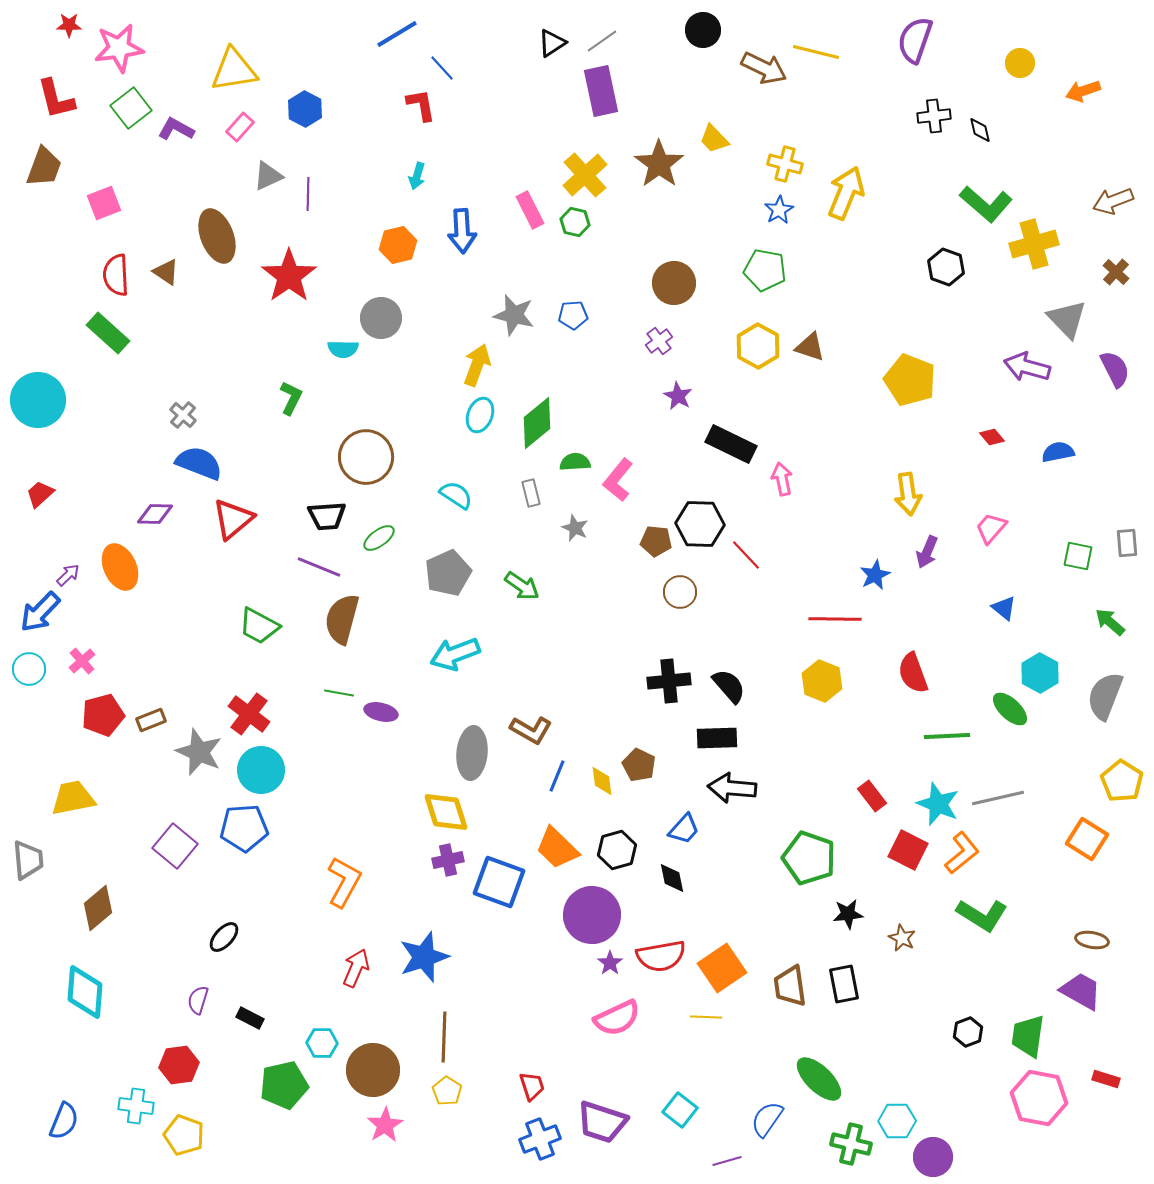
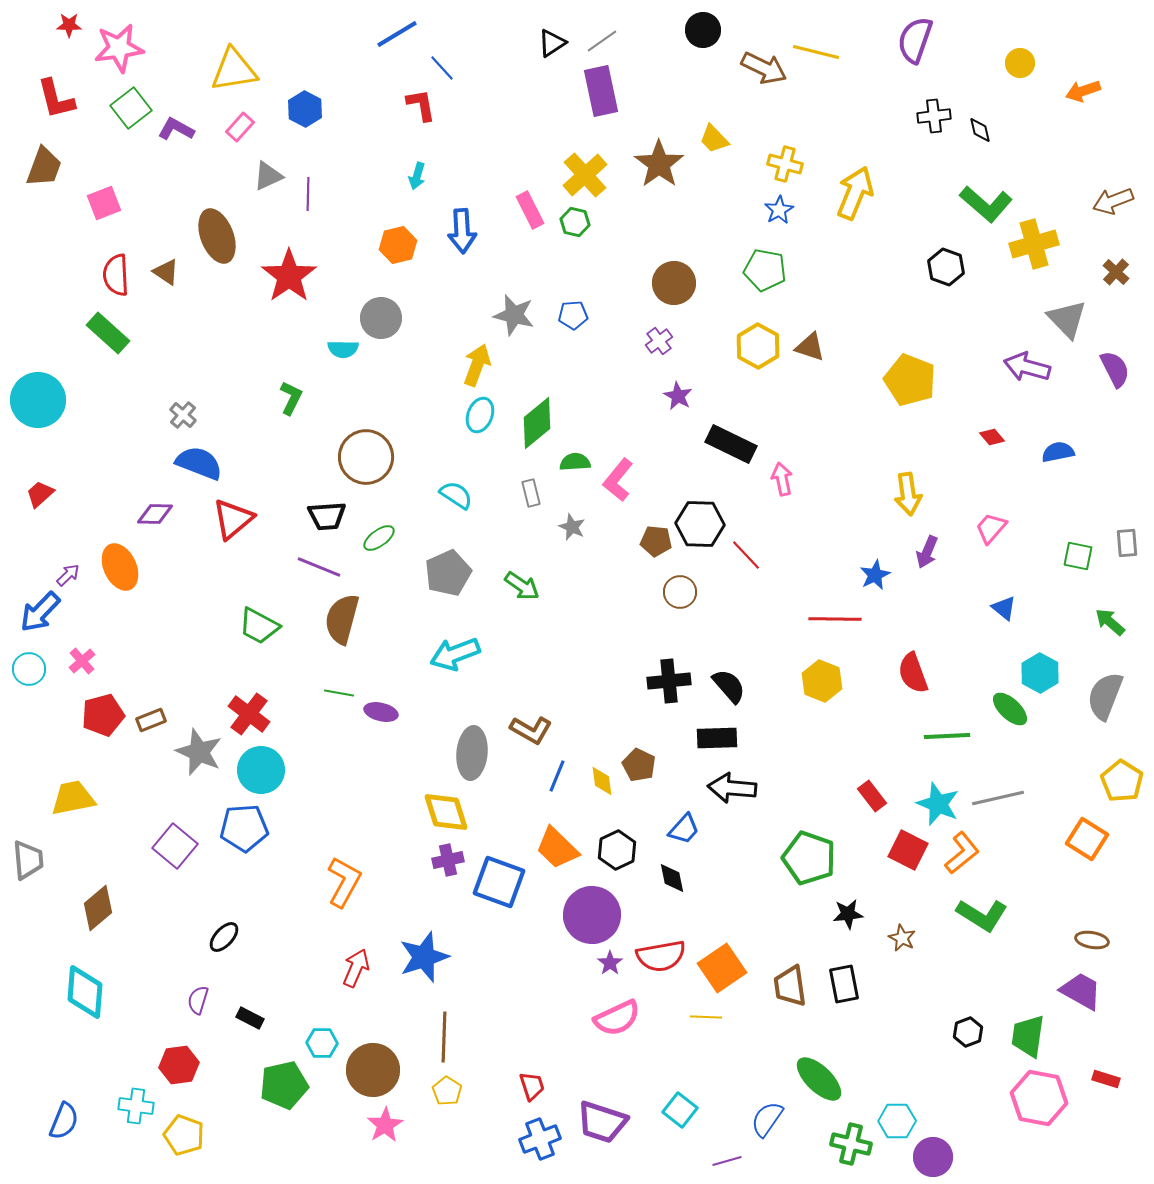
yellow arrow at (846, 193): moved 9 px right
gray star at (575, 528): moved 3 px left, 1 px up
black hexagon at (617, 850): rotated 9 degrees counterclockwise
